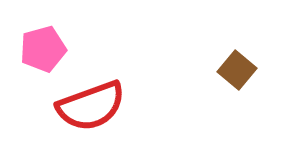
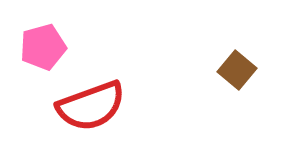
pink pentagon: moved 2 px up
